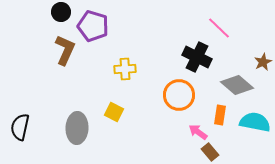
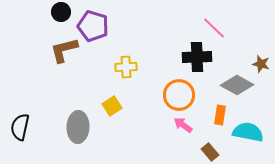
pink line: moved 5 px left
brown L-shape: moved 1 px left; rotated 128 degrees counterclockwise
black cross: rotated 28 degrees counterclockwise
brown star: moved 2 px left, 2 px down; rotated 30 degrees counterclockwise
yellow cross: moved 1 px right, 2 px up
gray diamond: rotated 12 degrees counterclockwise
yellow square: moved 2 px left, 6 px up; rotated 30 degrees clockwise
cyan semicircle: moved 7 px left, 10 px down
gray ellipse: moved 1 px right, 1 px up
pink arrow: moved 15 px left, 7 px up
